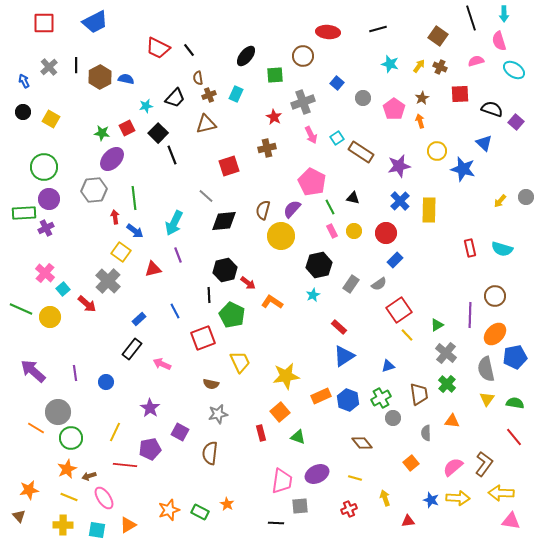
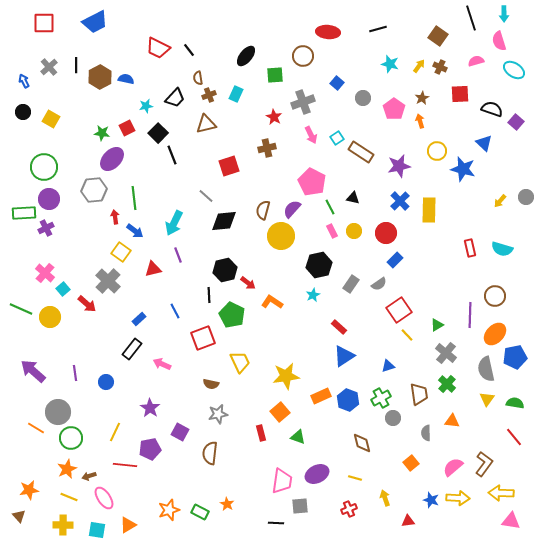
brown diamond at (362, 443): rotated 25 degrees clockwise
